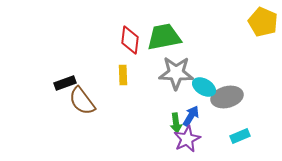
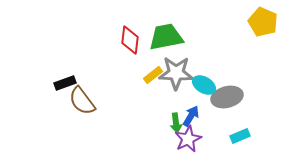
green trapezoid: moved 2 px right
yellow rectangle: moved 30 px right; rotated 54 degrees clockwise
cyan ellipse: moved 2 px up
purple star: moved 1 px right
